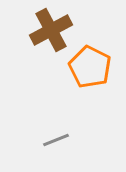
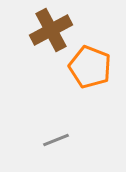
orange pentagon: rotated 6 degrees counterclockwise
